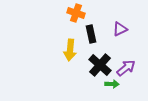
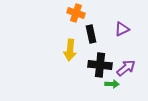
purple triangle: moved 2 px right
black cross: rotated 35 degrees counterclockwise
